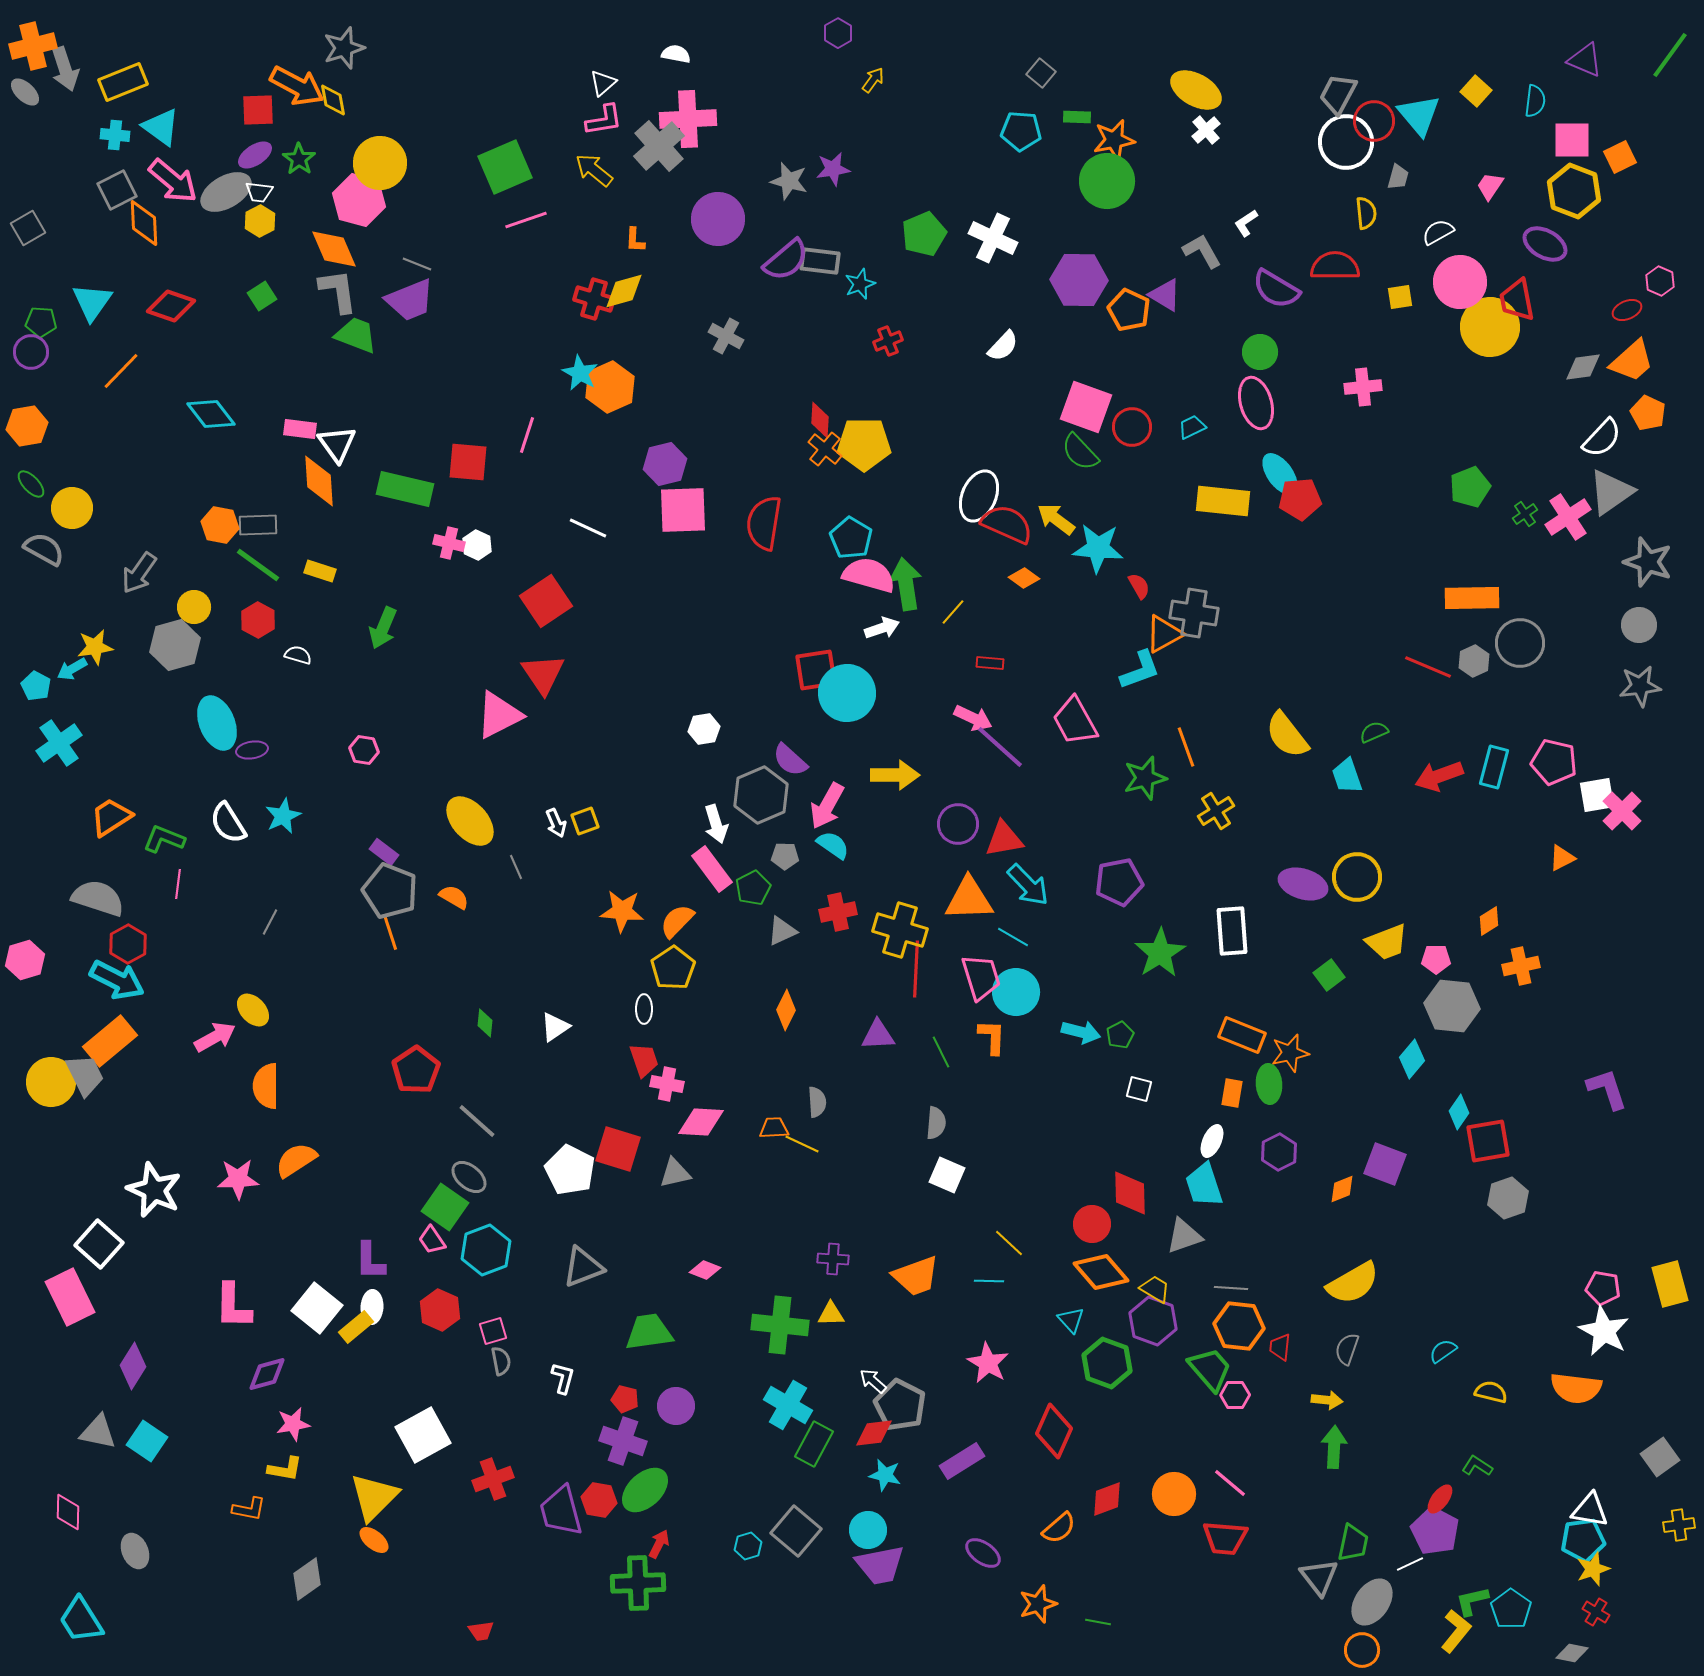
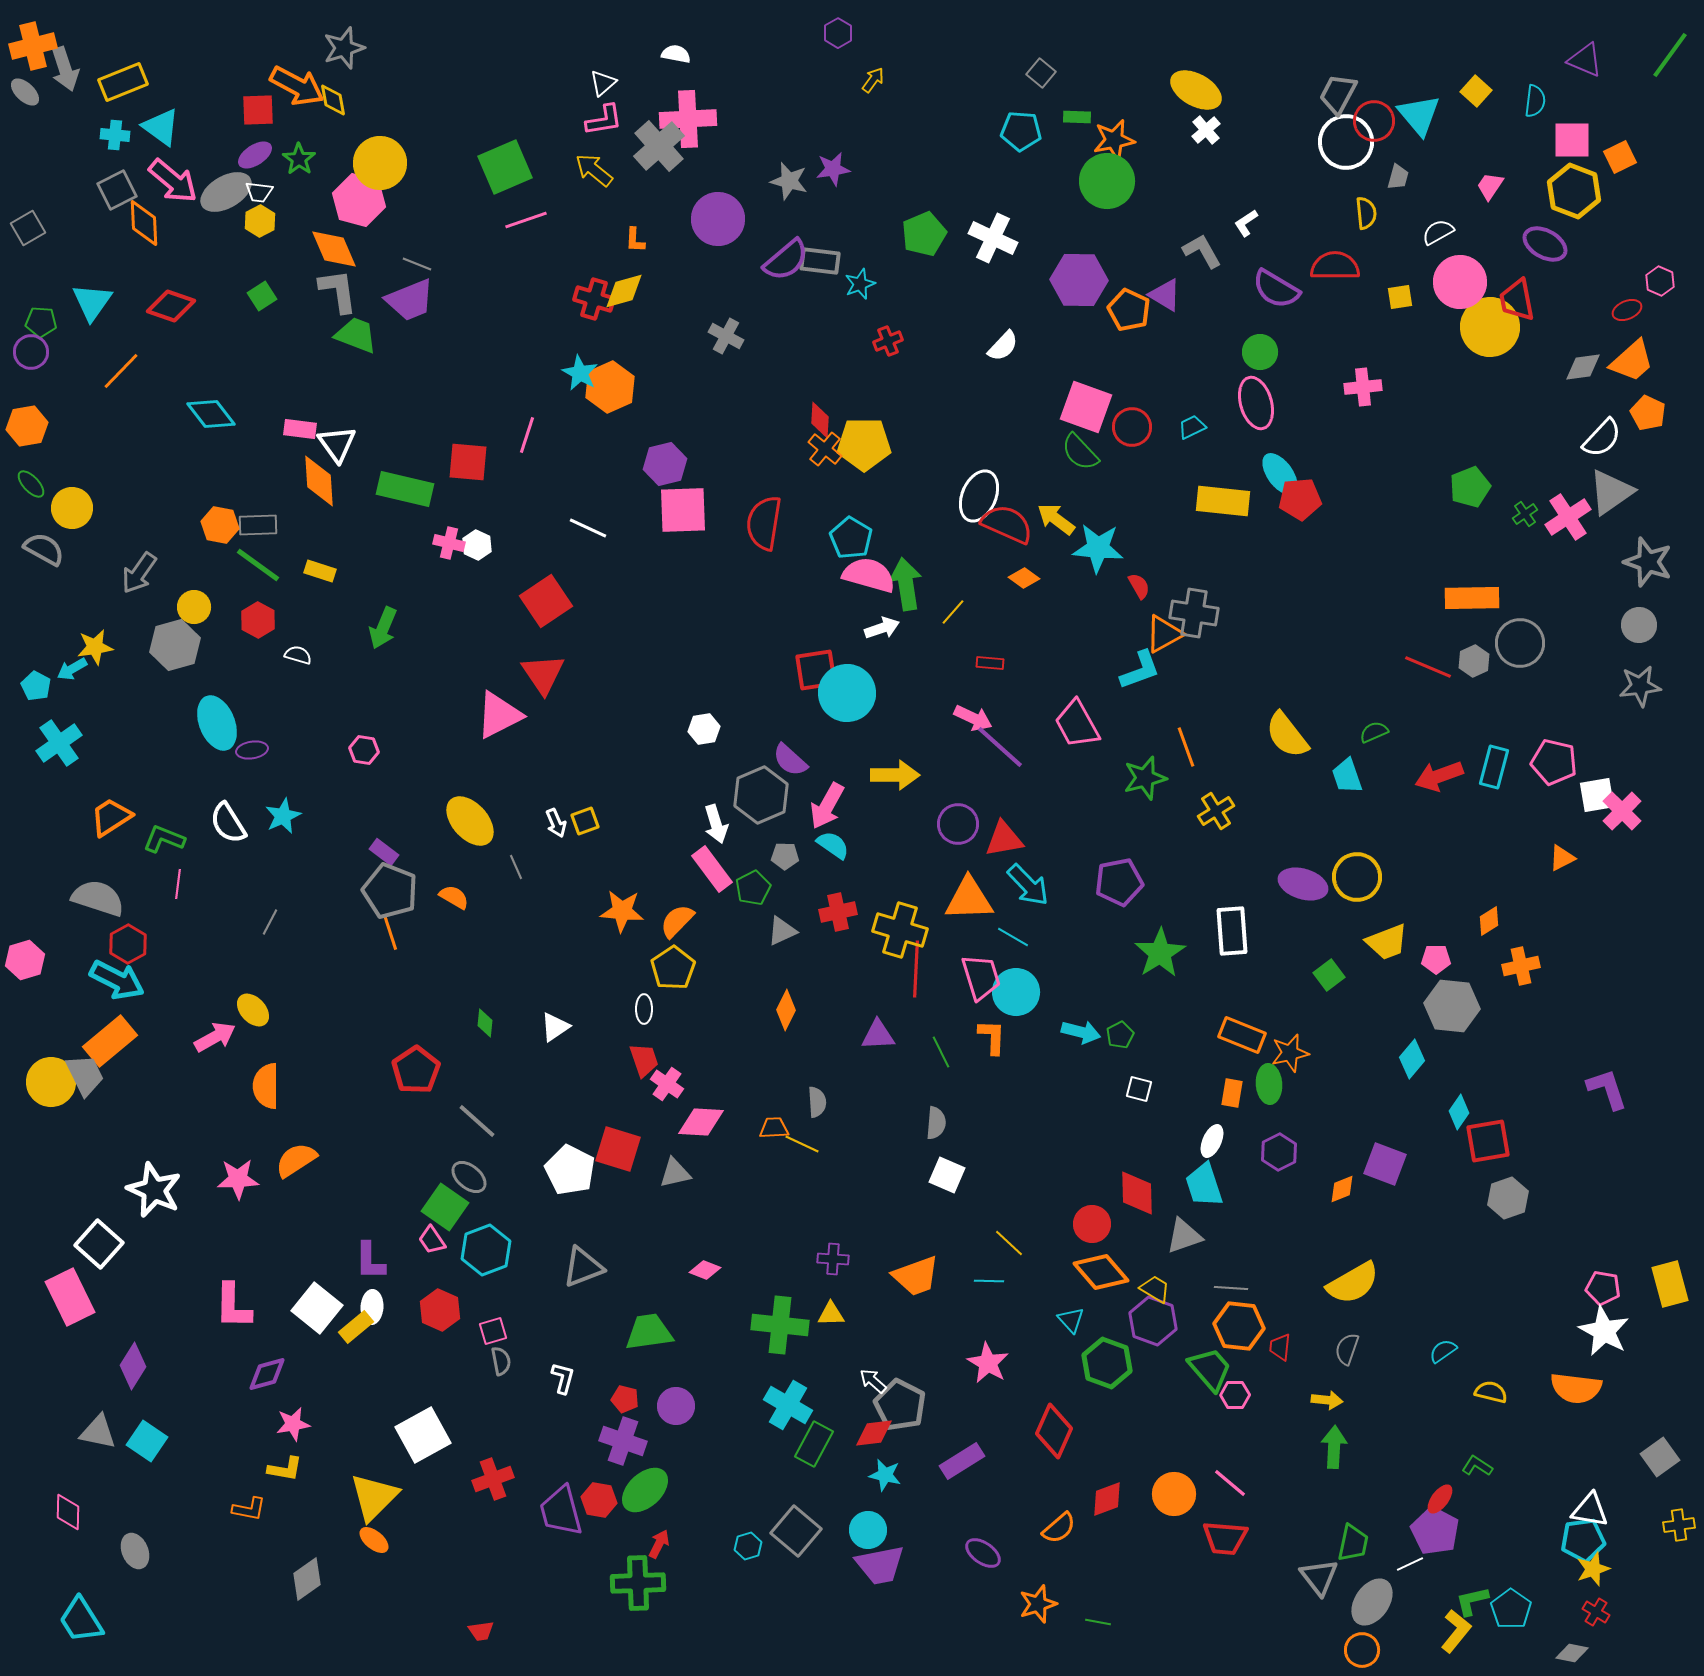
pink trapezoid at (1075, 721): moved 2 px right, 3 px down
pink cross at (667, 1084): rotated 24 degrees clockwise
red diamond at (1130, 1193): moved 7 px right
